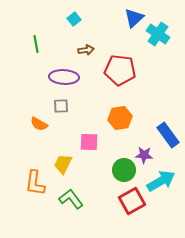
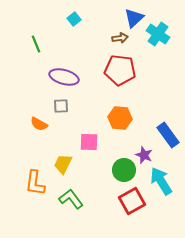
green line: rotated 12 degrees counterclockwise
brown arrow: moved 34 px right, 12 px up
purple ellipse: rotated 12 degrees clockwise
orange hexagon: rotated 15 degrees clockwise
purple star: rotated 18 degrees clockwise
cyan arrow: rotated 92 degrees counterclockwise
